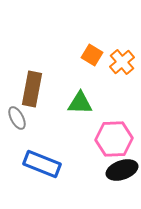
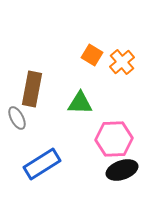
blue rectangle: rotated 54 degrees counterclockwise
